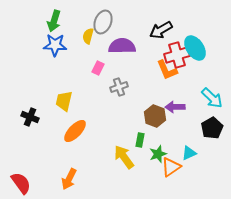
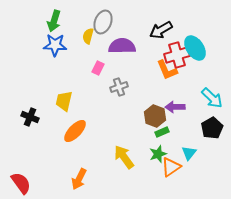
green rectangle: moved 22 px right, 8 px up; rotated 56 degrees clockwise
cyan triangle: rotated 28 degrees counterclockwise
orange arrow: moved 10 px right
